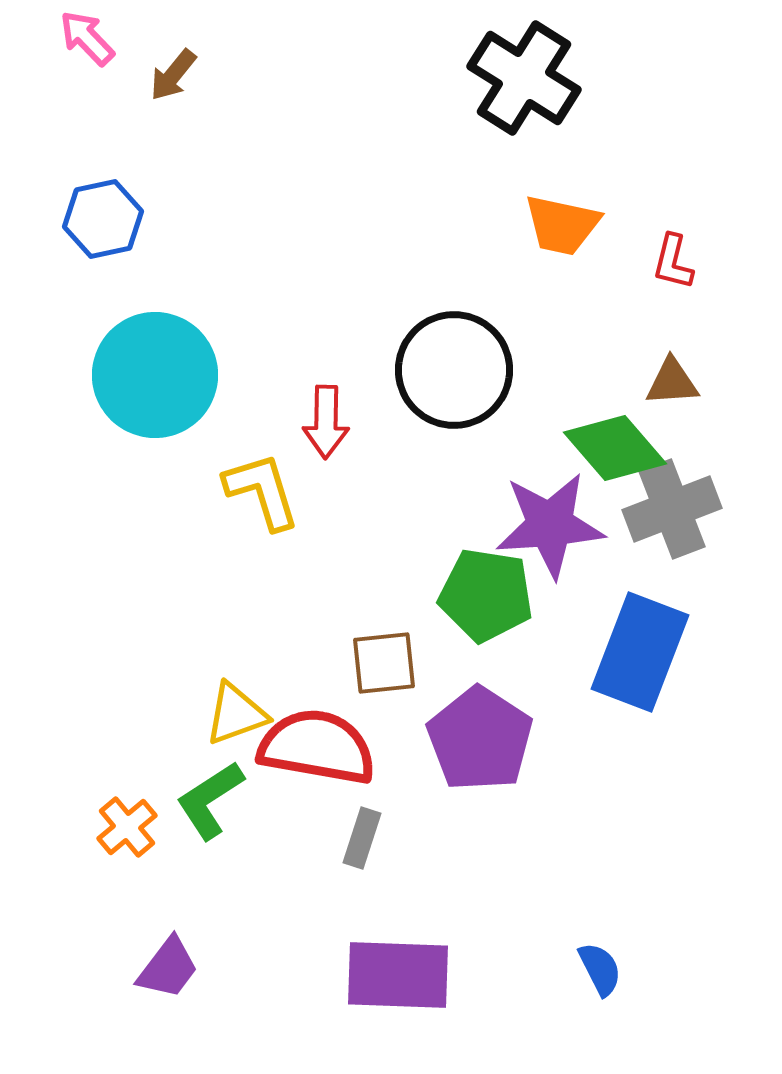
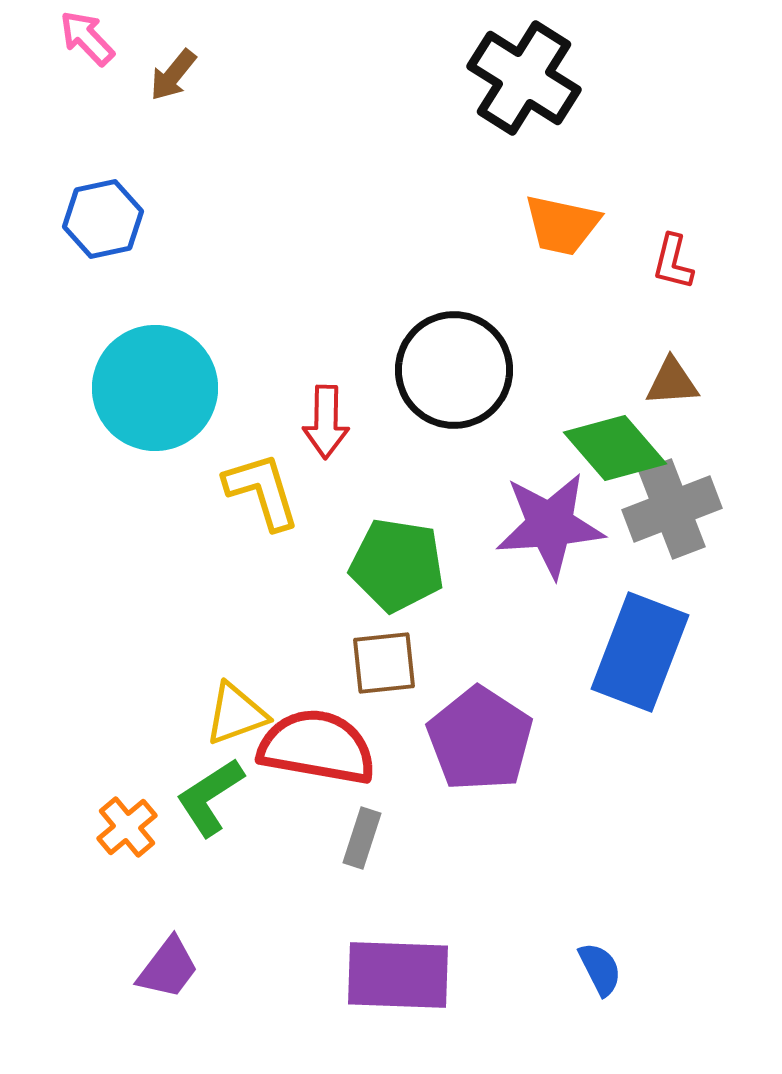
cyan circle: moved 13 px down
green pentagon: moved 89 px left, 30 px up
green L-shape: moved 3 px up
